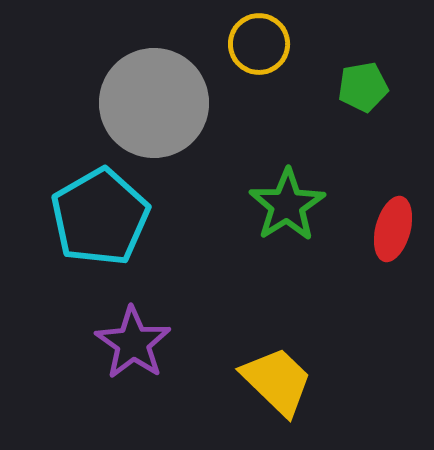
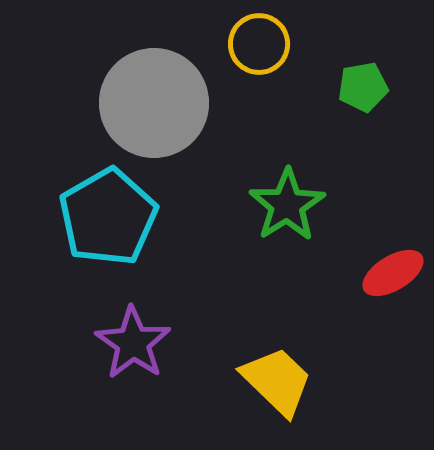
cyan pentagon: moved 8 px right
red ellipse: moved 44 px down; rotated 44 degrees clockwise
